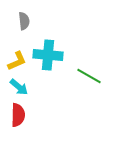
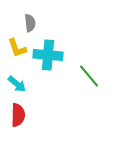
gray semicircle: moved 6 px right, 2 px down
yellow L-shape: moved 13 px up; rotated 95 degrees clockwise
green line: rotated 20 degrees clockwise
cyan arrow: moved 2 px left, 3 px up
